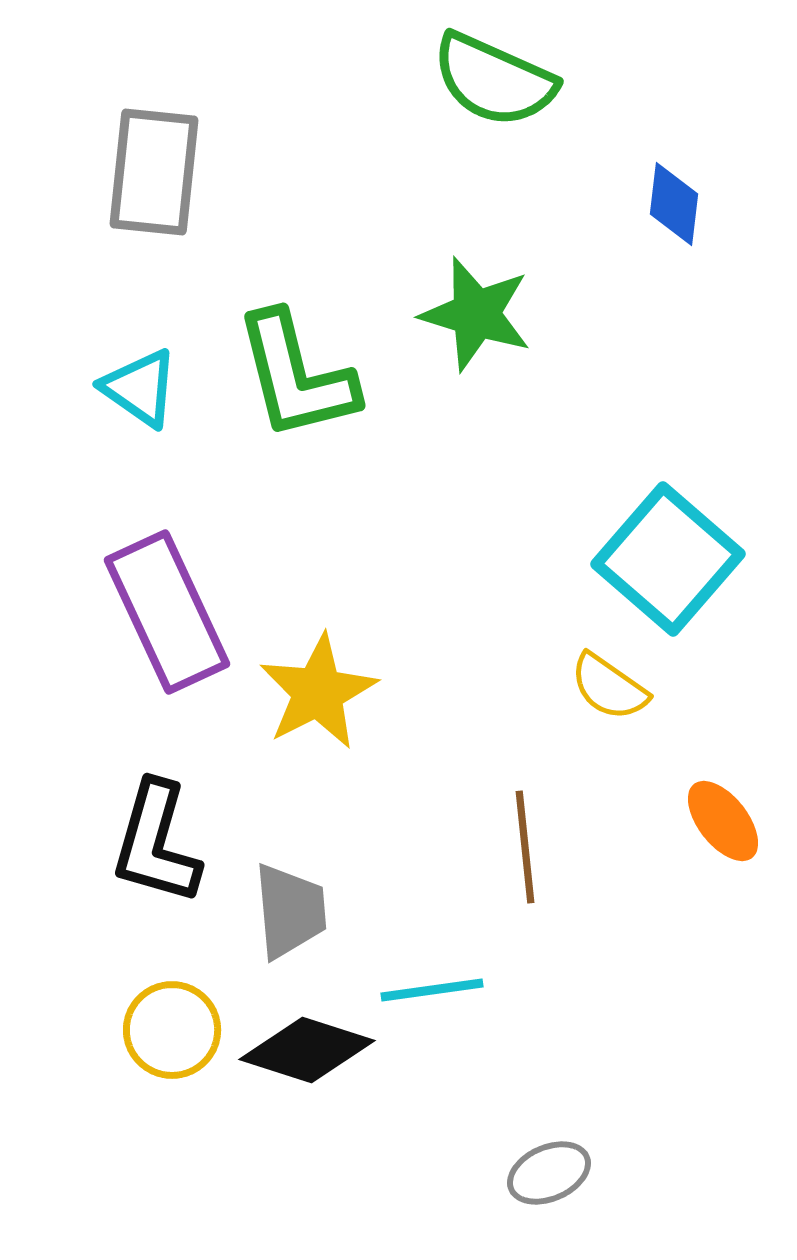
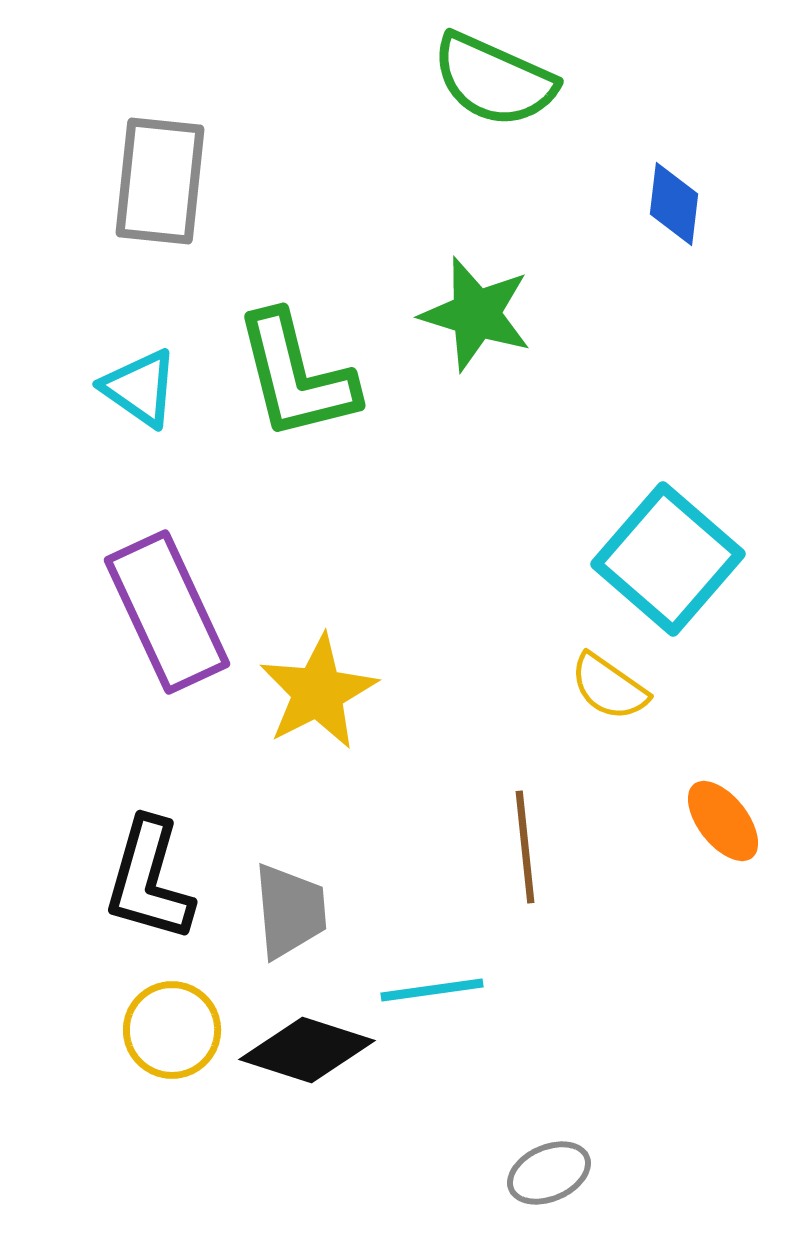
gray rectangle: moved 6 px right, 9 px down
black L-shape: moved 7 px left, 37 px down
